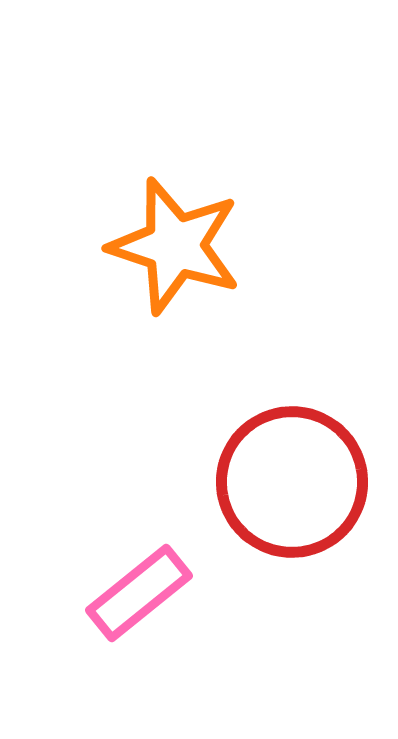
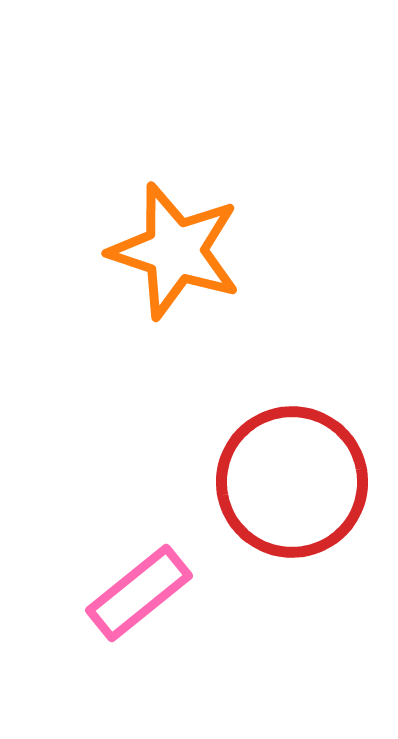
orange star: moved 5 px down
